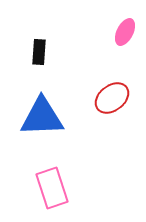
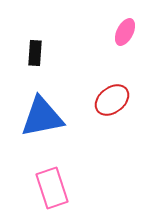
black rectangle: moved 4 px left, 1 px down
red ellipse: moved 2 px down
blue triangle: rotated 9 degrees counterclockwise
